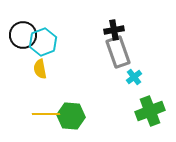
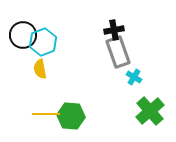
cyan cross: rotated 21 degrees counterclockwise
green cross: rotated 20 degrees counterclockwise
